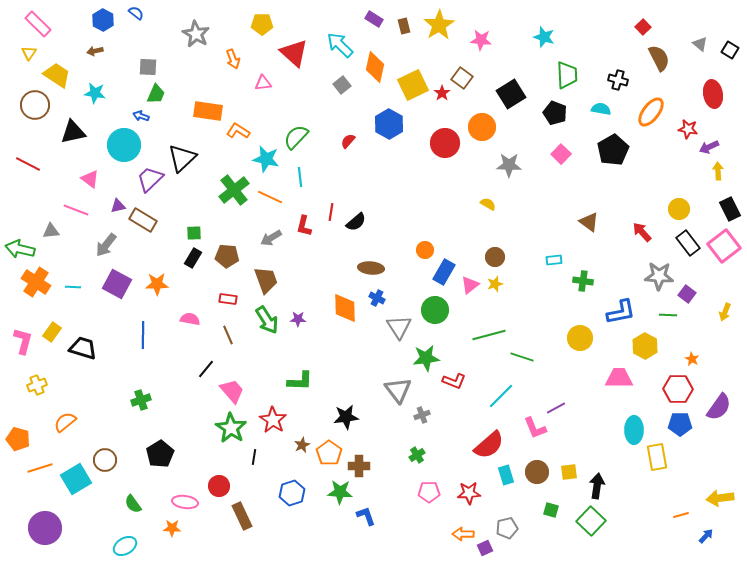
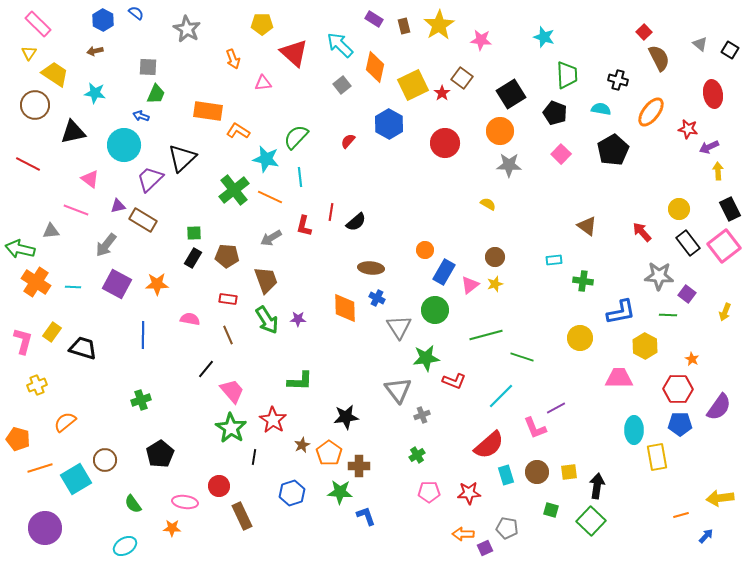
red square at (643, 27): moved 1 px right, 5 px down
gray star at (196, 34): moved 9 px left, 5 px up
yellow trapezoid at (57, 75): moved 2 px left, 1 px up
orange circle at (482, 127): moved 18 px right, 4 px down
brown triangle at (589, 222): moved 2 px left, 4 px down
green line at (489, 335): moved 3 px left
gray pentagon at (507, 528): rotated 25 degrees clockwise
